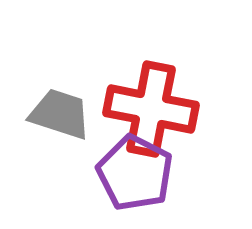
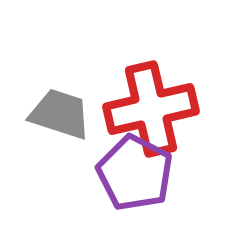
red cross: rotated 24 degrees counterclockwise
